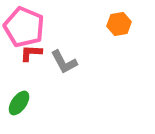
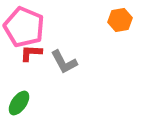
orange hexagon: moved 1 px right, 4 px up
